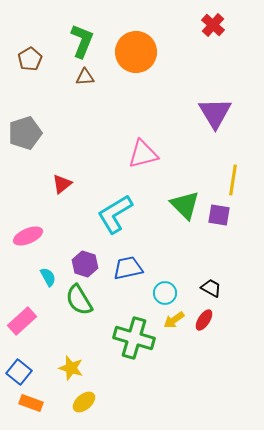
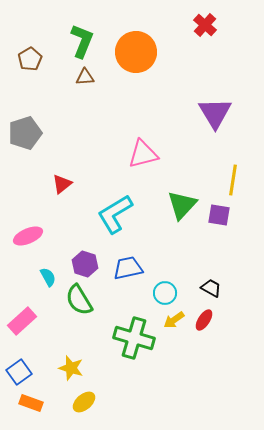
red cross: moved 8 px left
green triangle: moved 3 px left; rotated 28 degrees clockwise
blue square: rotated 15 degrees clockwise
